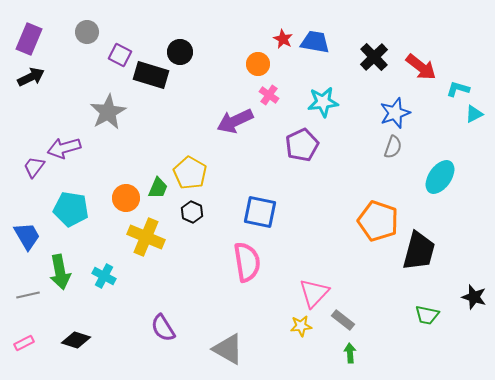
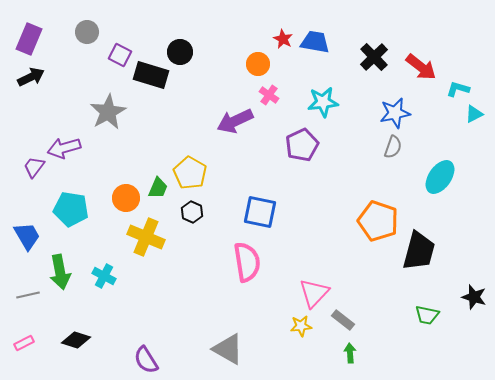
blue star at (395, 113): rotated 8 degrees clockwise
purple semicircle at (163, 328): moved 17 px left, 32 px down
